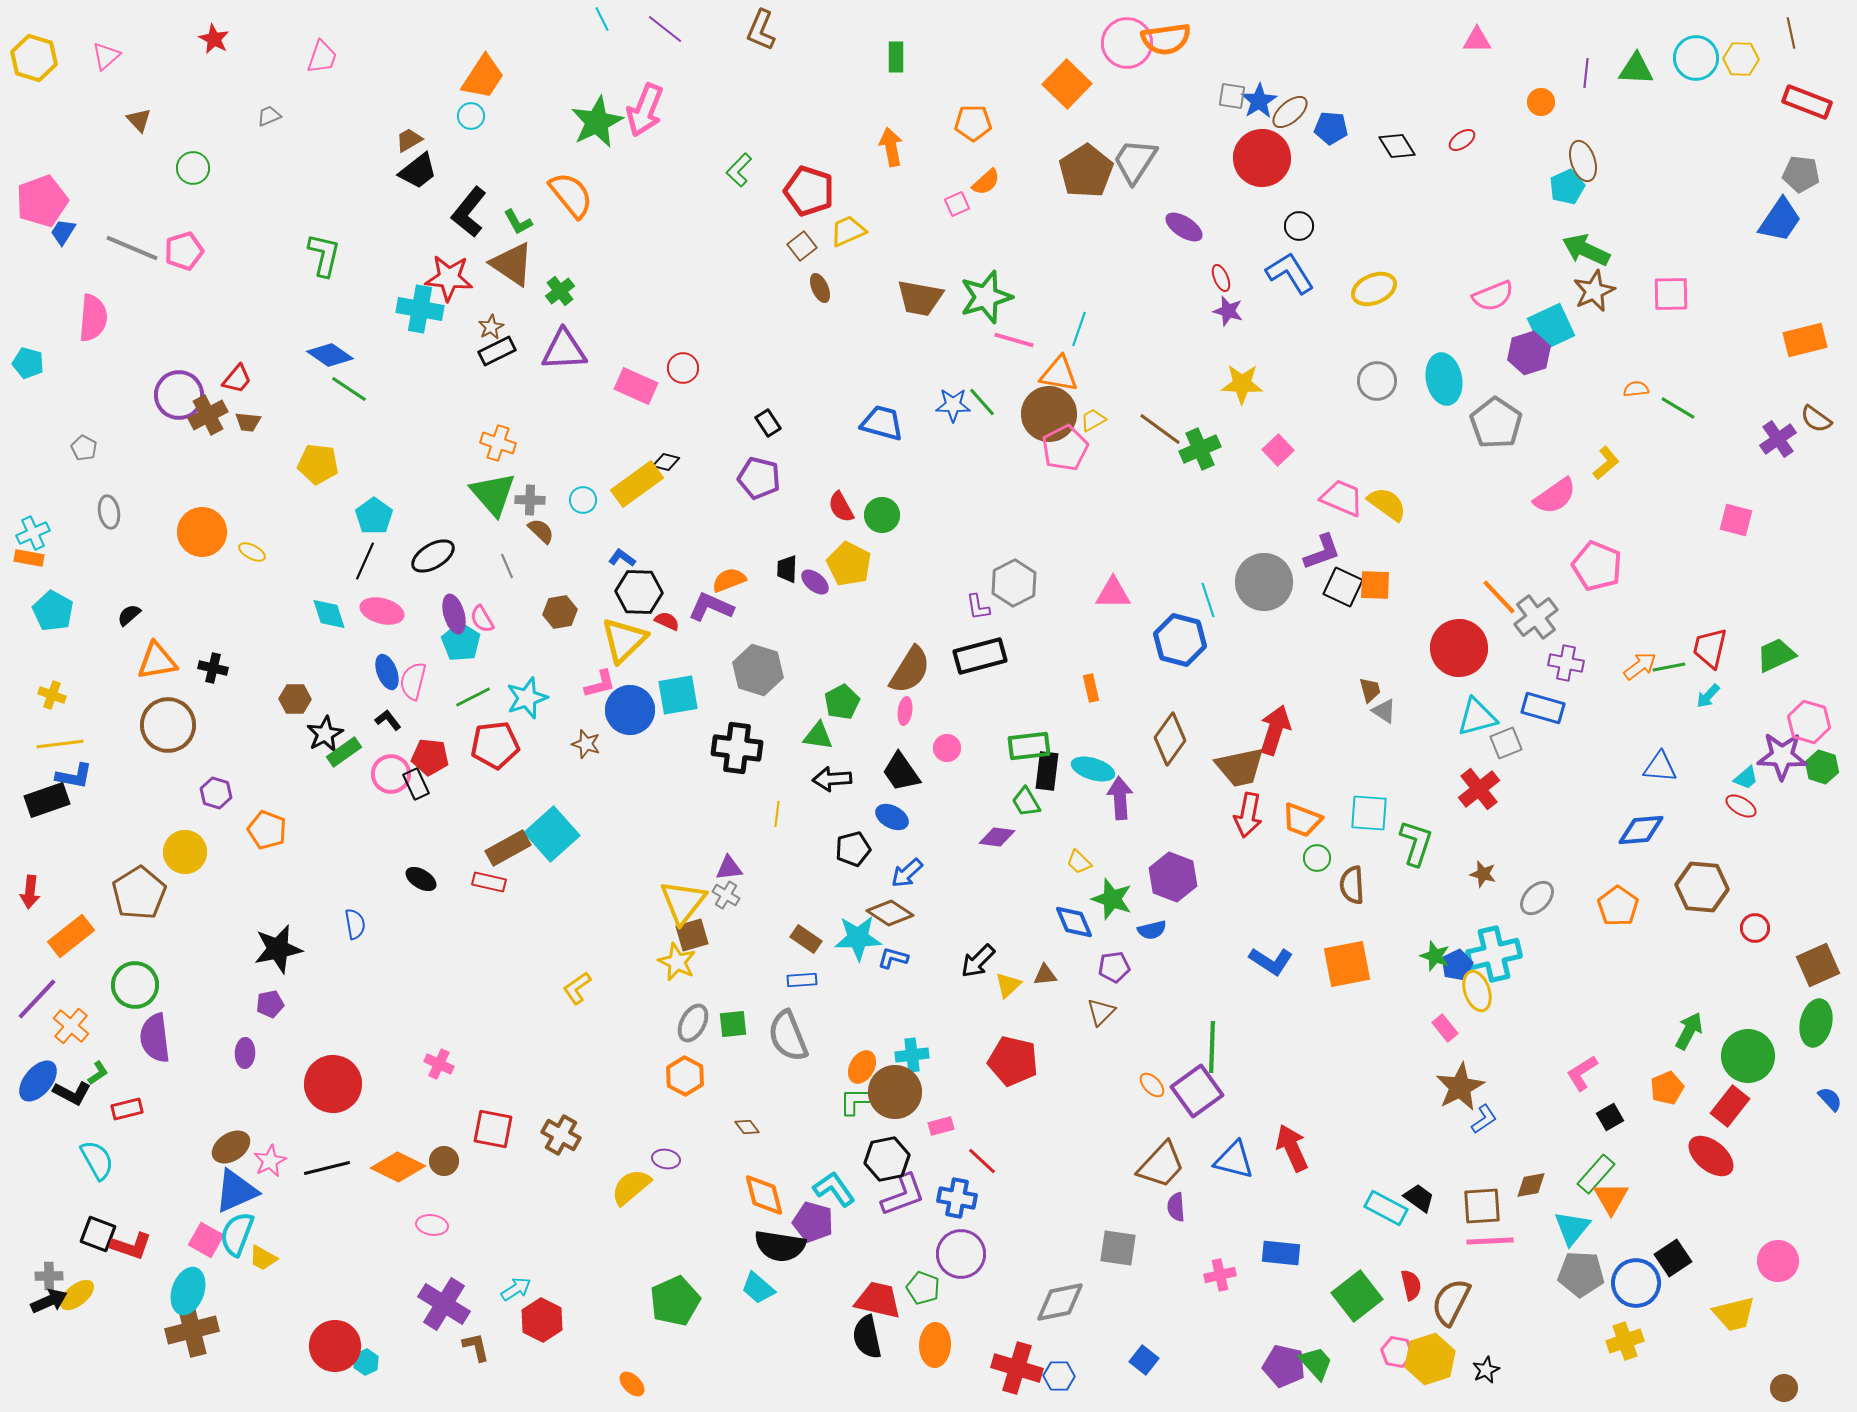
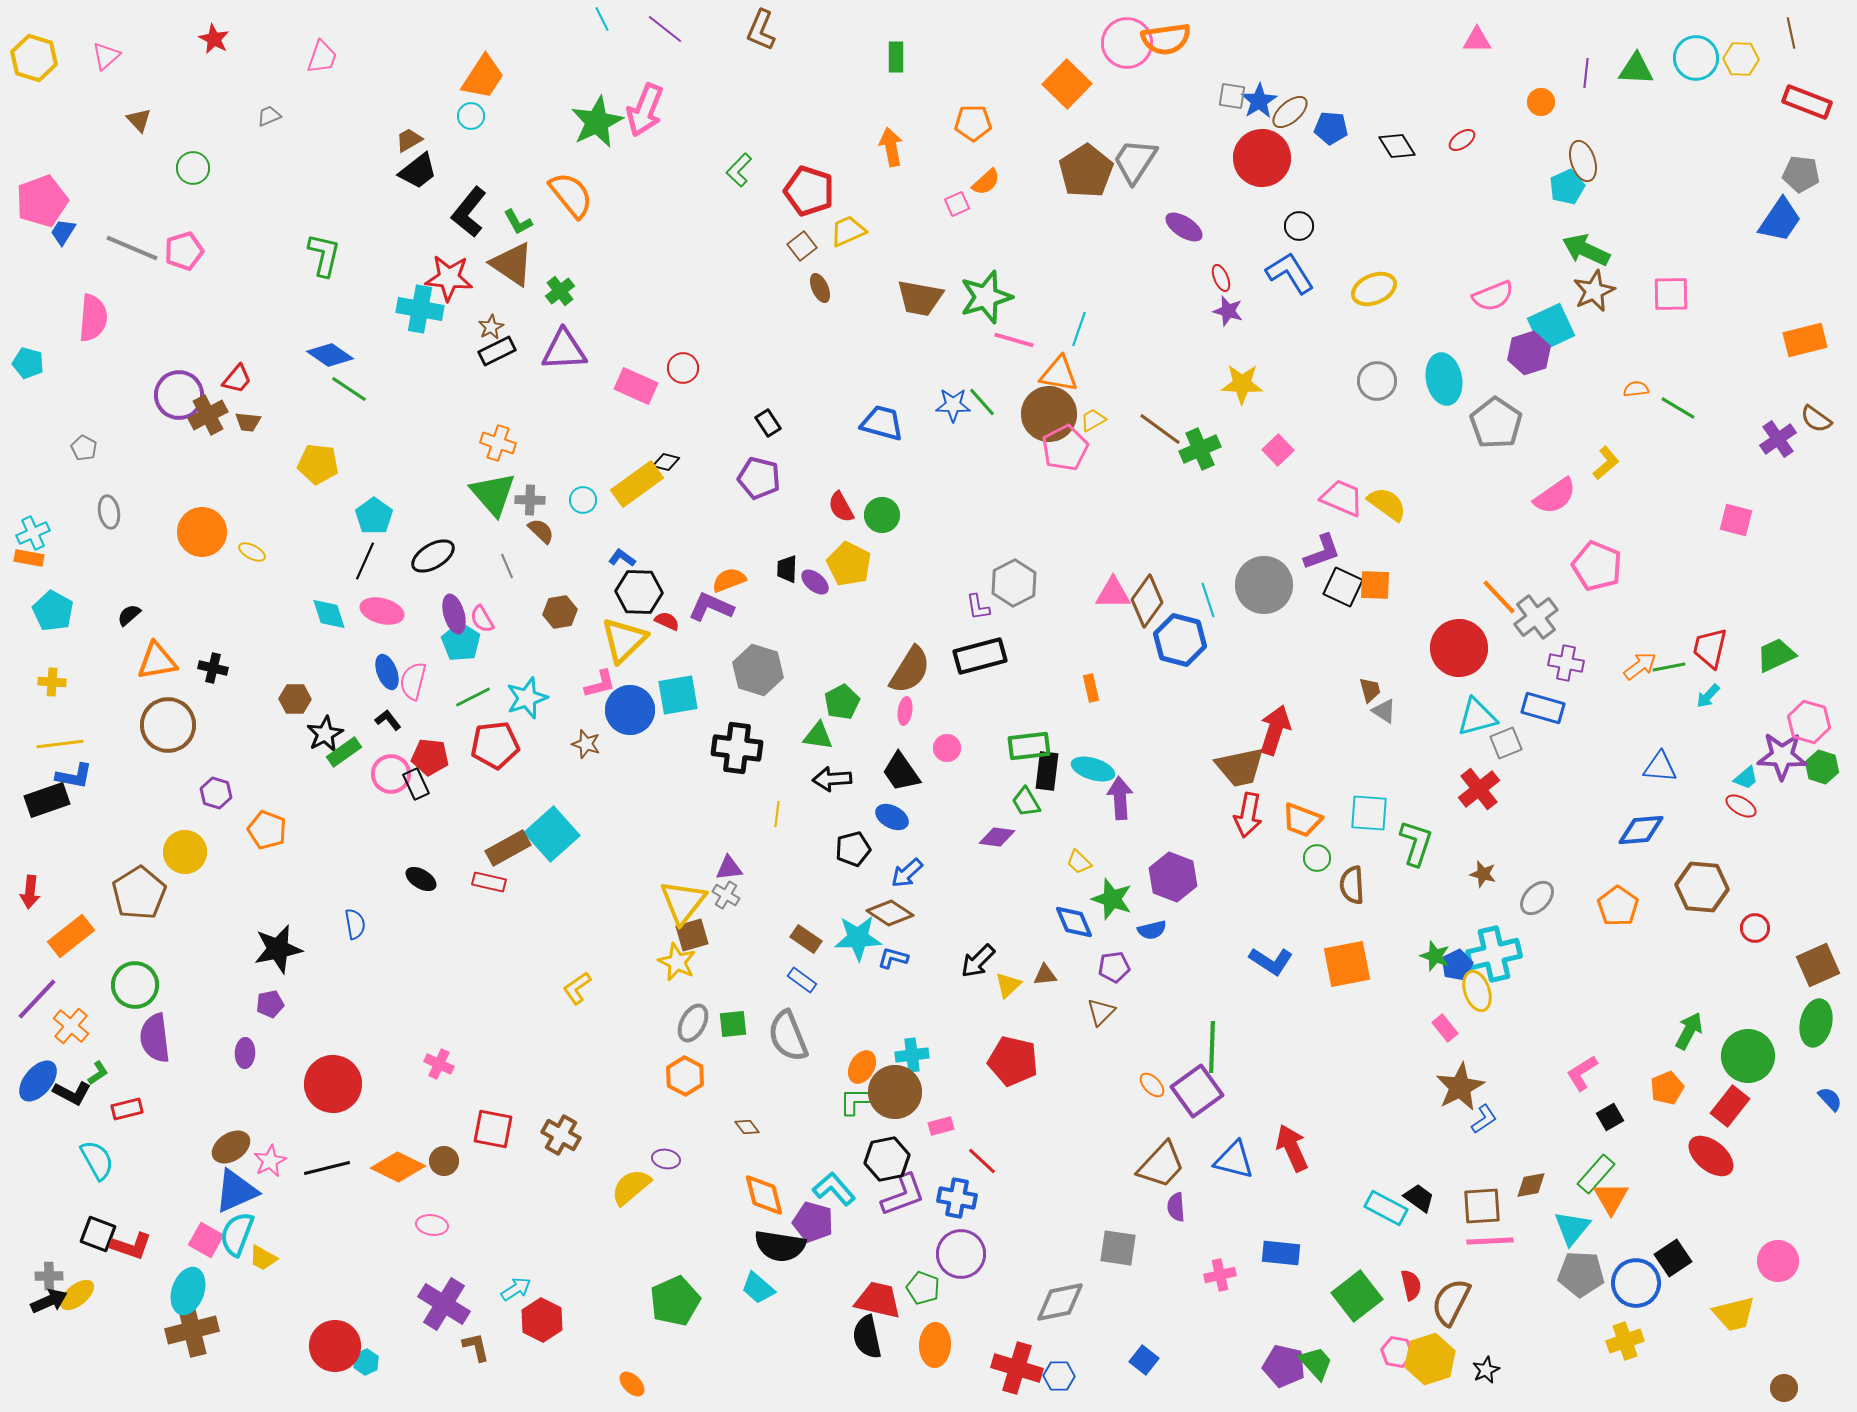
gray circle at (1264, 582): moved 3 px down
yellow cross at (52, 695): moved 13 px up; rotated 16 degrees counterclockwise
brown diamond at (1170, 739): moved 23 px left, 138 px up
blue rectangle at (802, 980): rotated 40 degrees clockwise
cyan L-shape at (834, 1189): rotated 6 degrees counterclockwise
